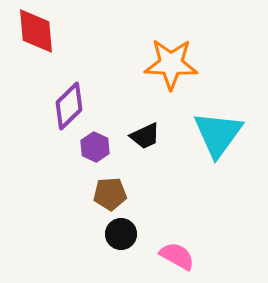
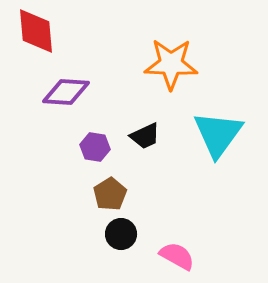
purple diamond: moved 3 px left, 14 px up; rotated 48 degrees clockwise
purple hexagon: rotated 16 degrees counterclockwise
brown pentagon: rotated 28 degrees counterclockwise
